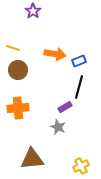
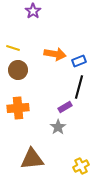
gray star: rotated 14 degrees clockwise
